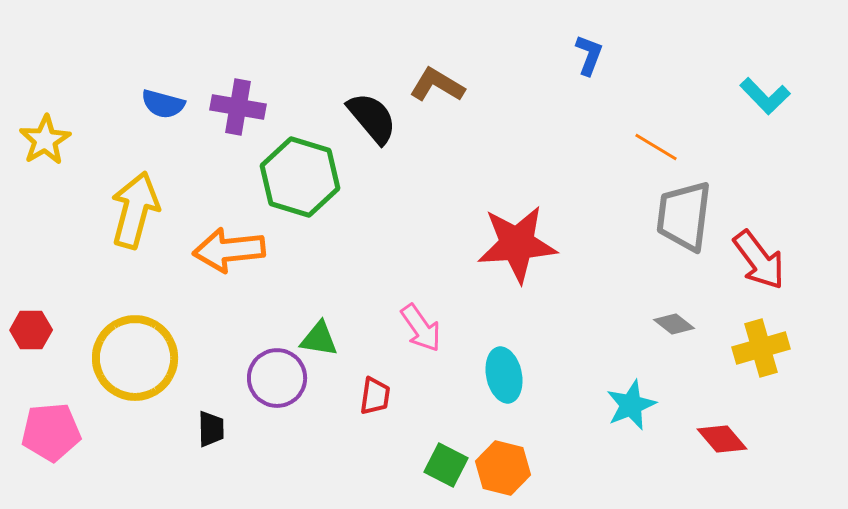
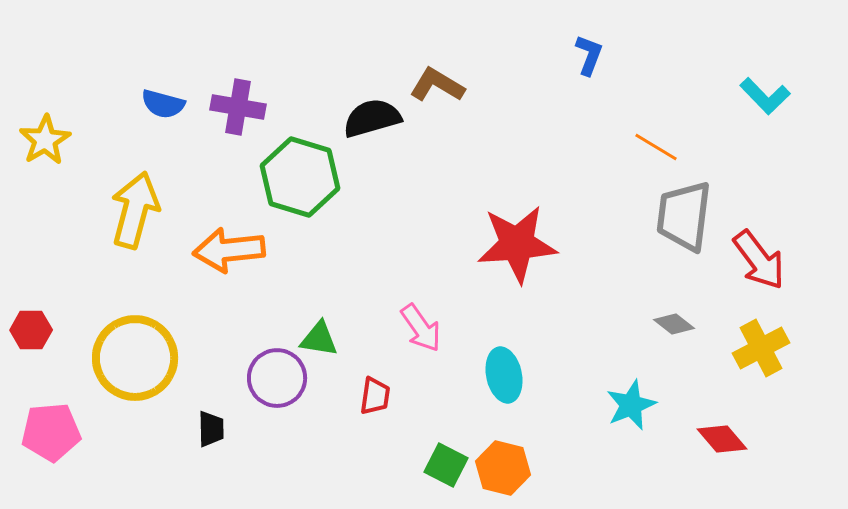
black semicircle: rotated 66 degrees counterclockwise
yellow cross: rotated 12 degrees counterclockwise
